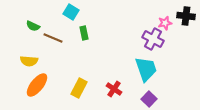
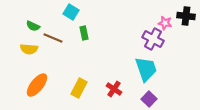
pink star: rotated 24 degrees clockwise
yellow semicircle: moved 12 px up
